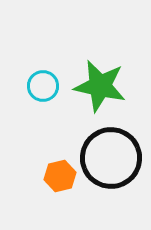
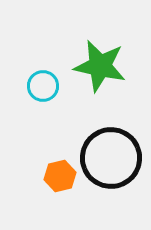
green star: moved 20 px up
